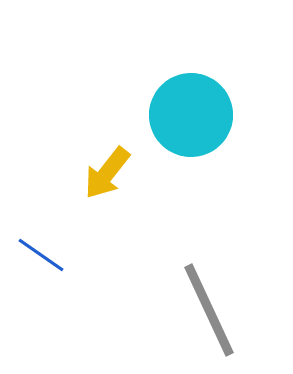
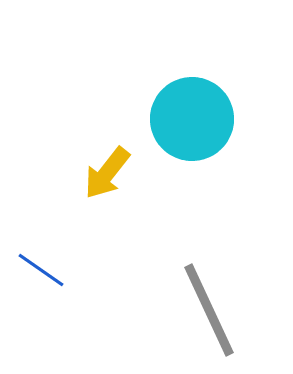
cyan circle: moved 1 px right, 4 px down
blue line: moved 15 px down
